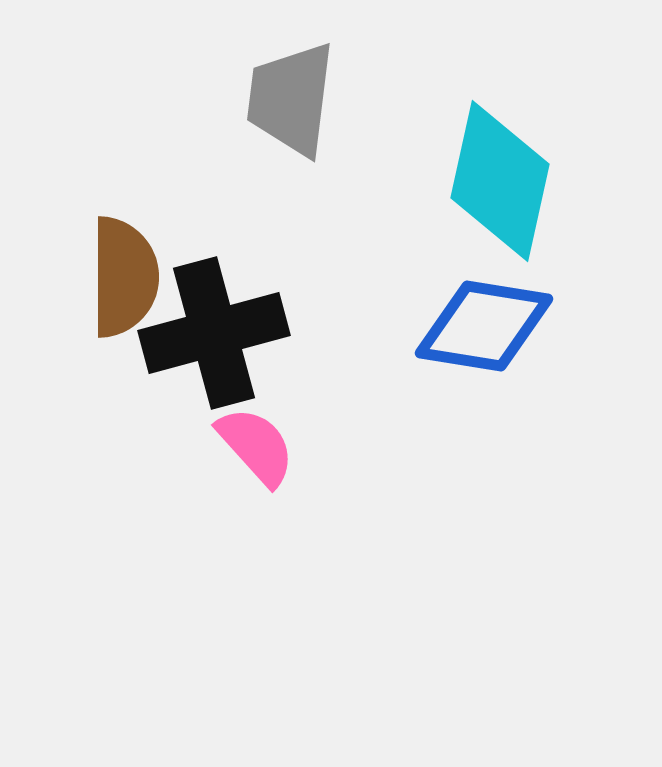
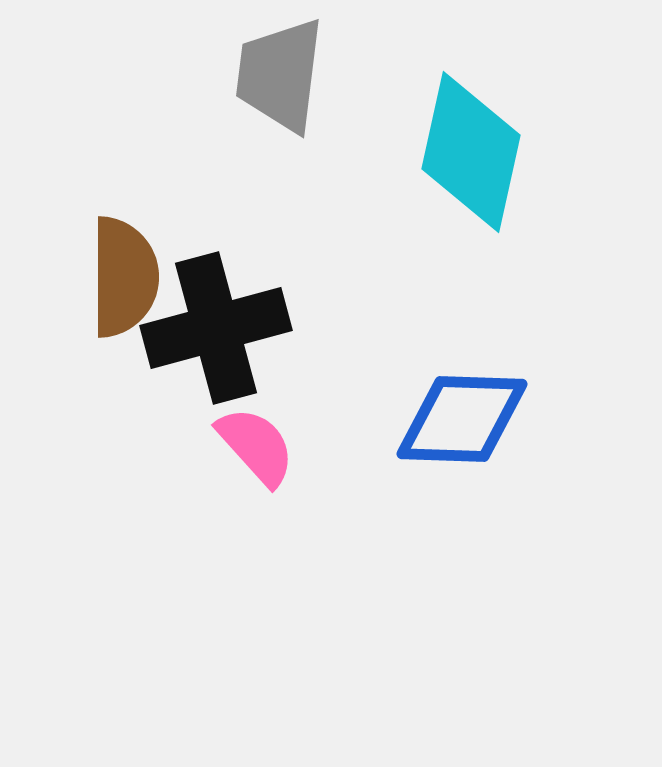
gray trapezoid: moved 11 px left, 24 px up
cyan diamond: moved 29 px left, 29 px up
blue diamond: moved 22 px left, 93 px down; rotated 7 degrees counterclockwise
black cross: moved 2 px right, 5 px up
